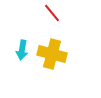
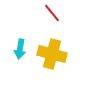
cyan arrow: moved 2 px left, 1 px up
